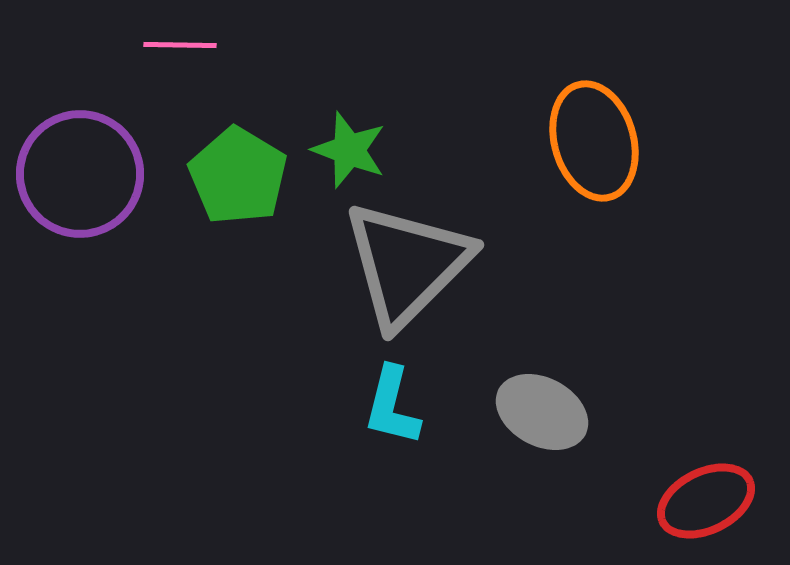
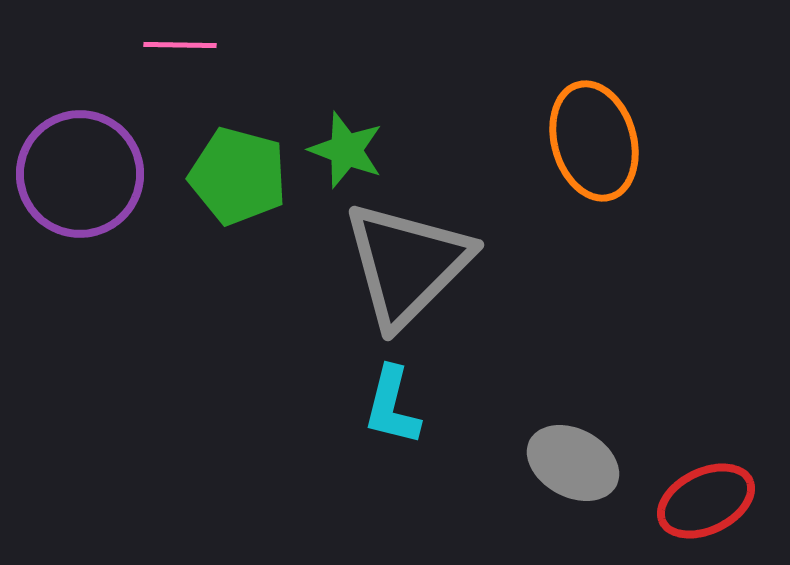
green star: moved 3 px left
green pentagon: rotated 16 degrees counterclockwise
gray ellipse: moved 31 px right, 51 px down
